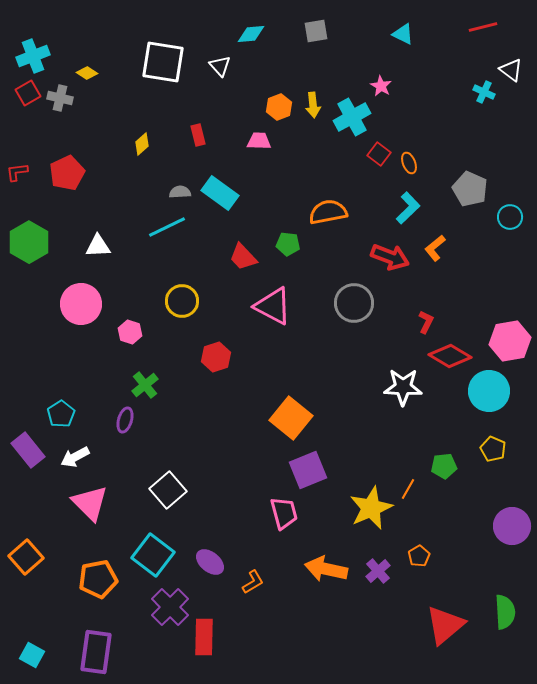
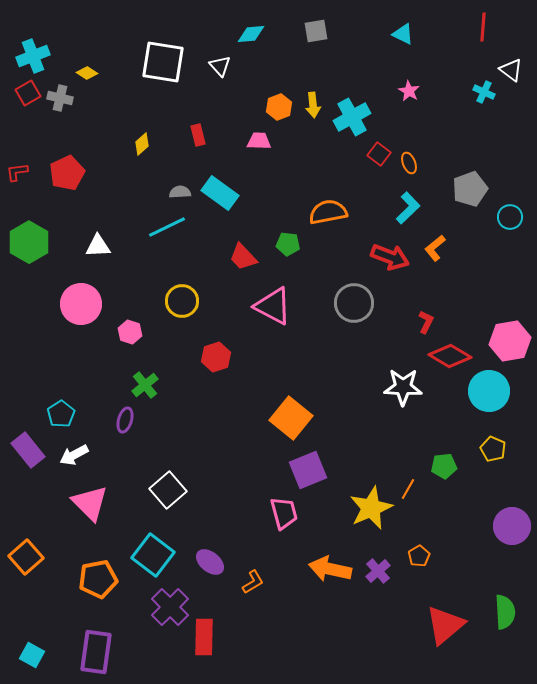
red line at (483, 27): rotated 72 degrees counterclockwise
pink star at (381, 86): moved 28 px right, 5 px down
gray pentagon at (470, 189): rotated 28 degrees clockwise
white arrow at (75, 457): moved 1 px left, 2 px up
orange arrow at (326, 569): moved 4 px right
